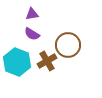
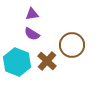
brown circle: moved 4 px right
brown cross: rotated 18 degrees counterclockwise
